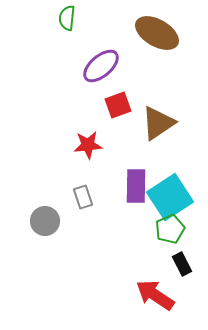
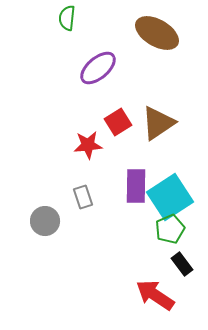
purple ellipse: moved 3 px left, 2 px down
red square: moved 17 px down; rotated 12 degrees counterclockwise
black rectangle: rotated 10 degrees counterclockwise
